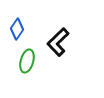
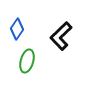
black L-shape: moved 3 px right, 6 px up
